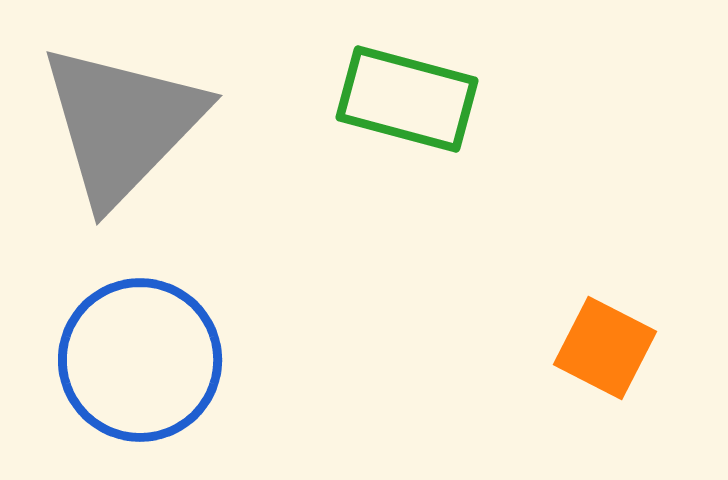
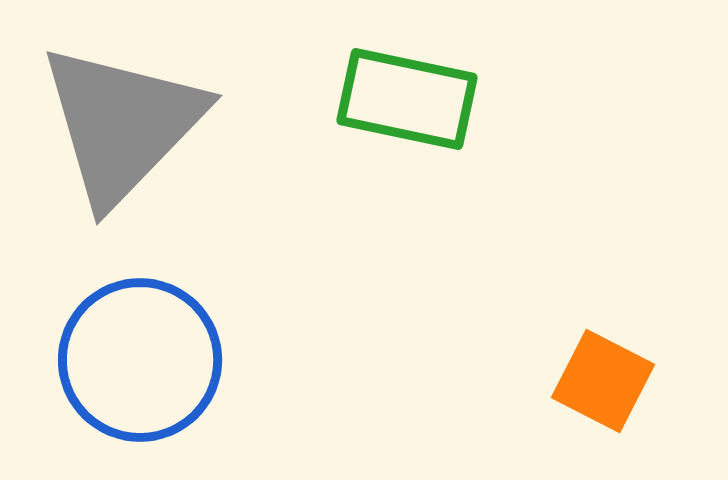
green rectangle: rotated 3 degrees counterclockwise
orange square: moved 2 px left, 33 px down
